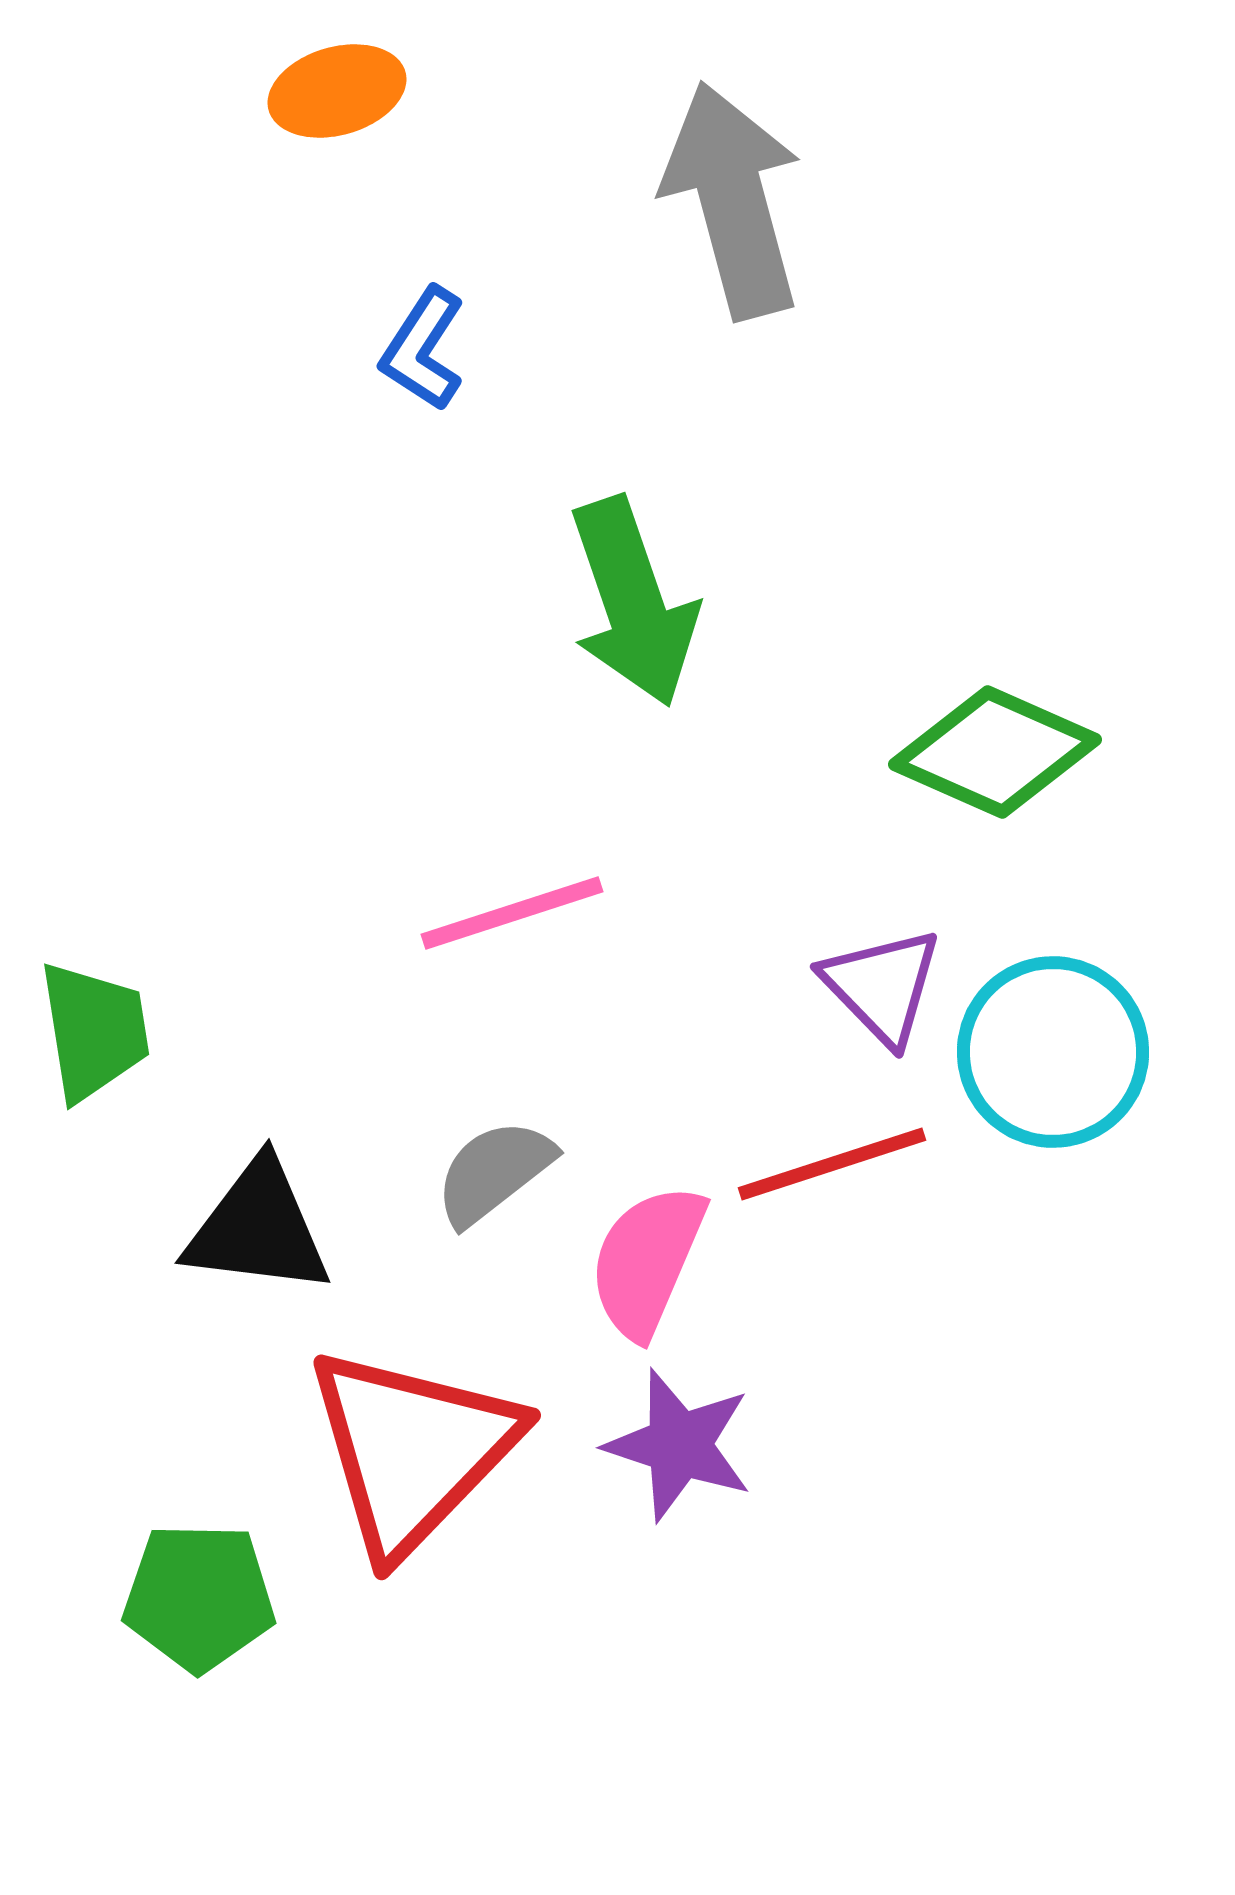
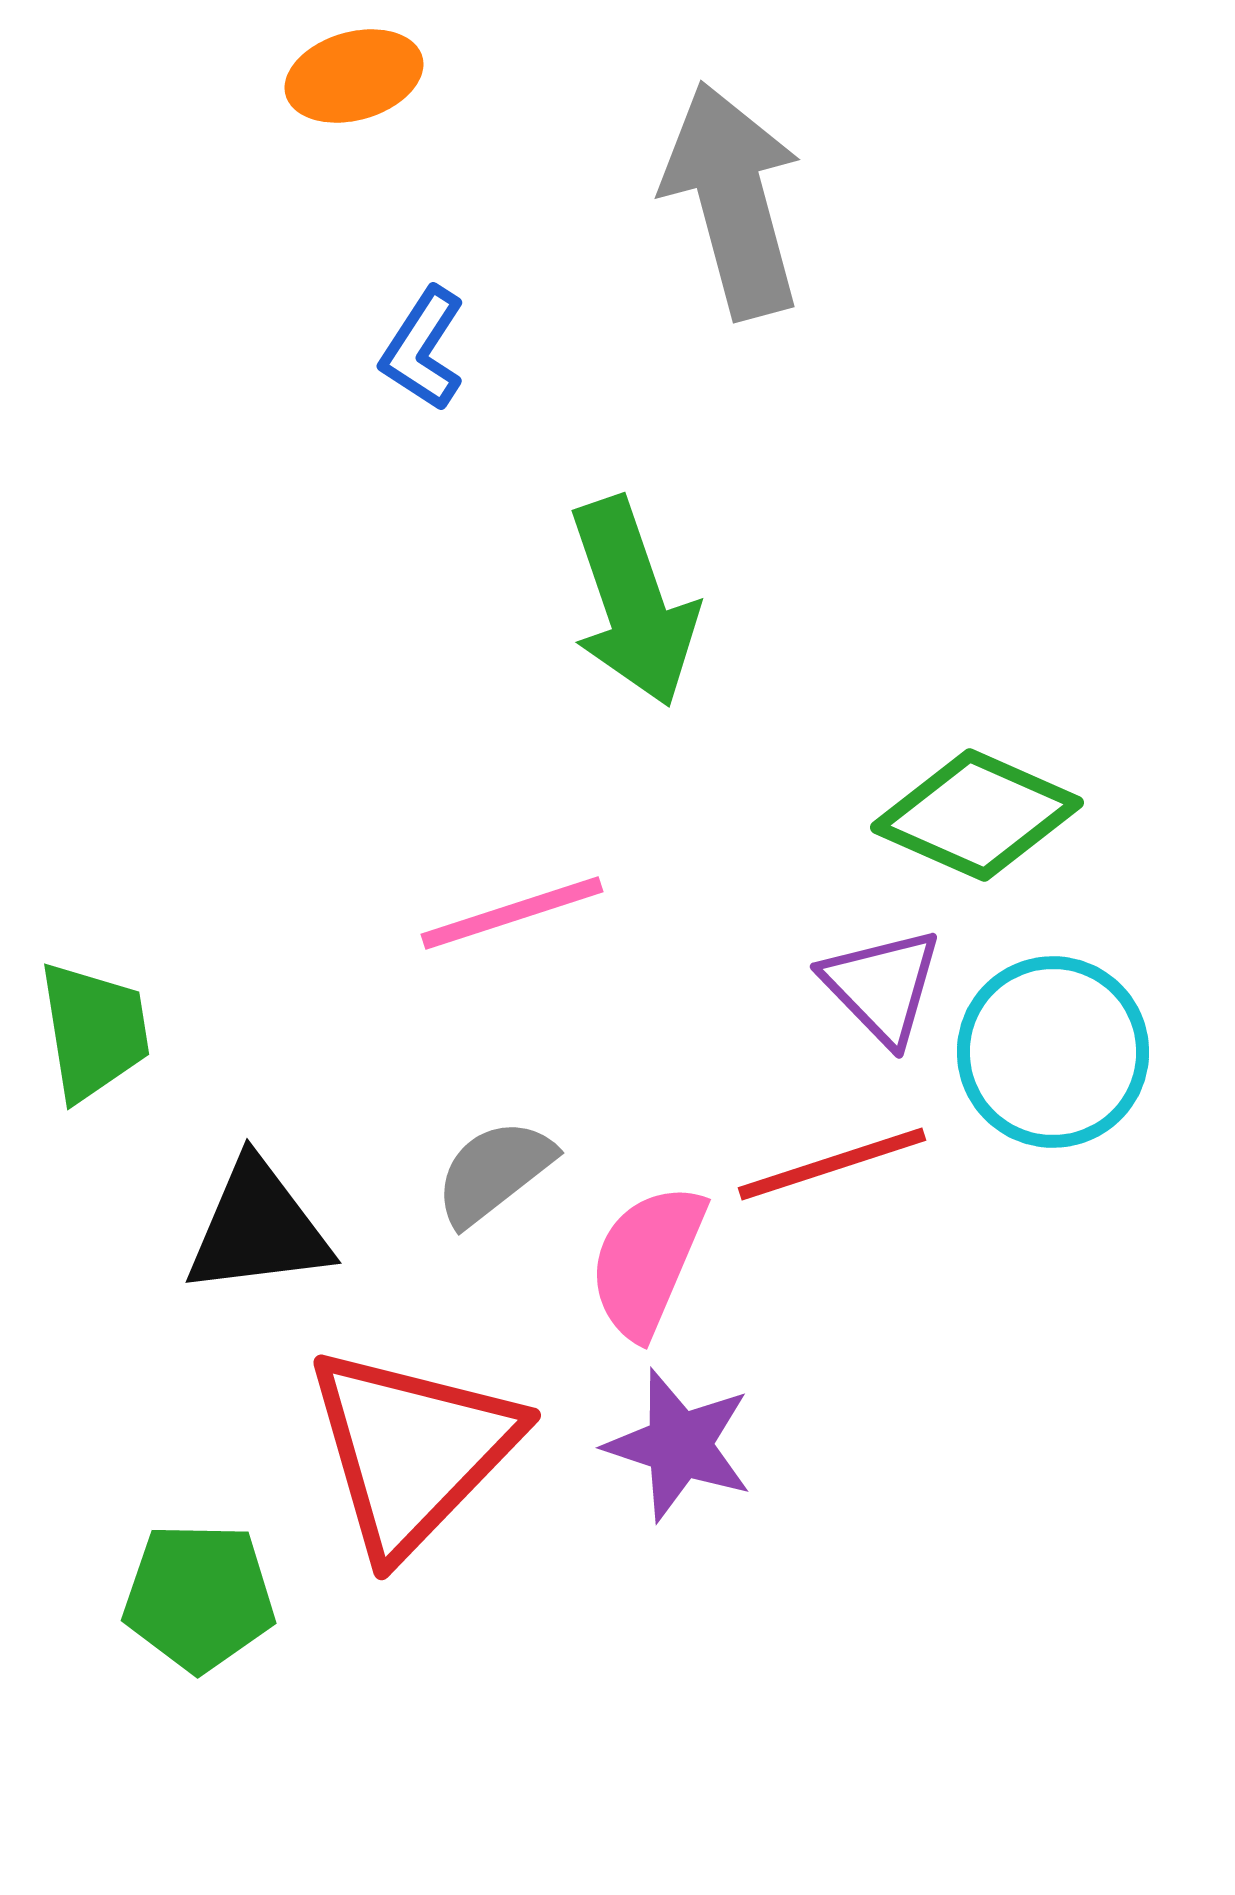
orange ellipse: moved 17 px right, 15 px up
green diamond: moved 18 px left, 63 px down
black triangle: rotated 14 degrees counterclockwise
